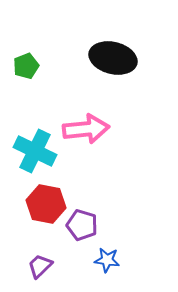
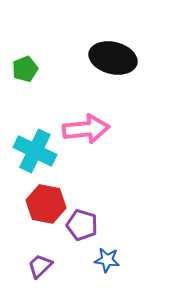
green pentagon: moved 1 px left, 3 px down
